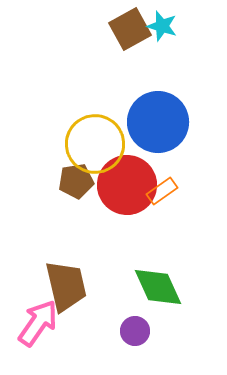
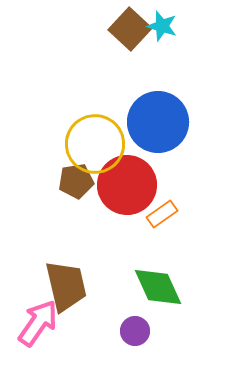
brown square: rotated 18 degrees counterclockwise
orange rectangle: moved 23 px down
